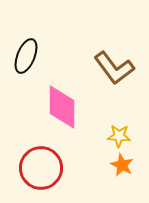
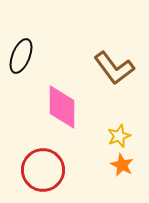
black ellipse: moved 5 px left
yellow star: rotated 25 degrees counterclockwise
red circle: moved 2 px right, 2 px down
